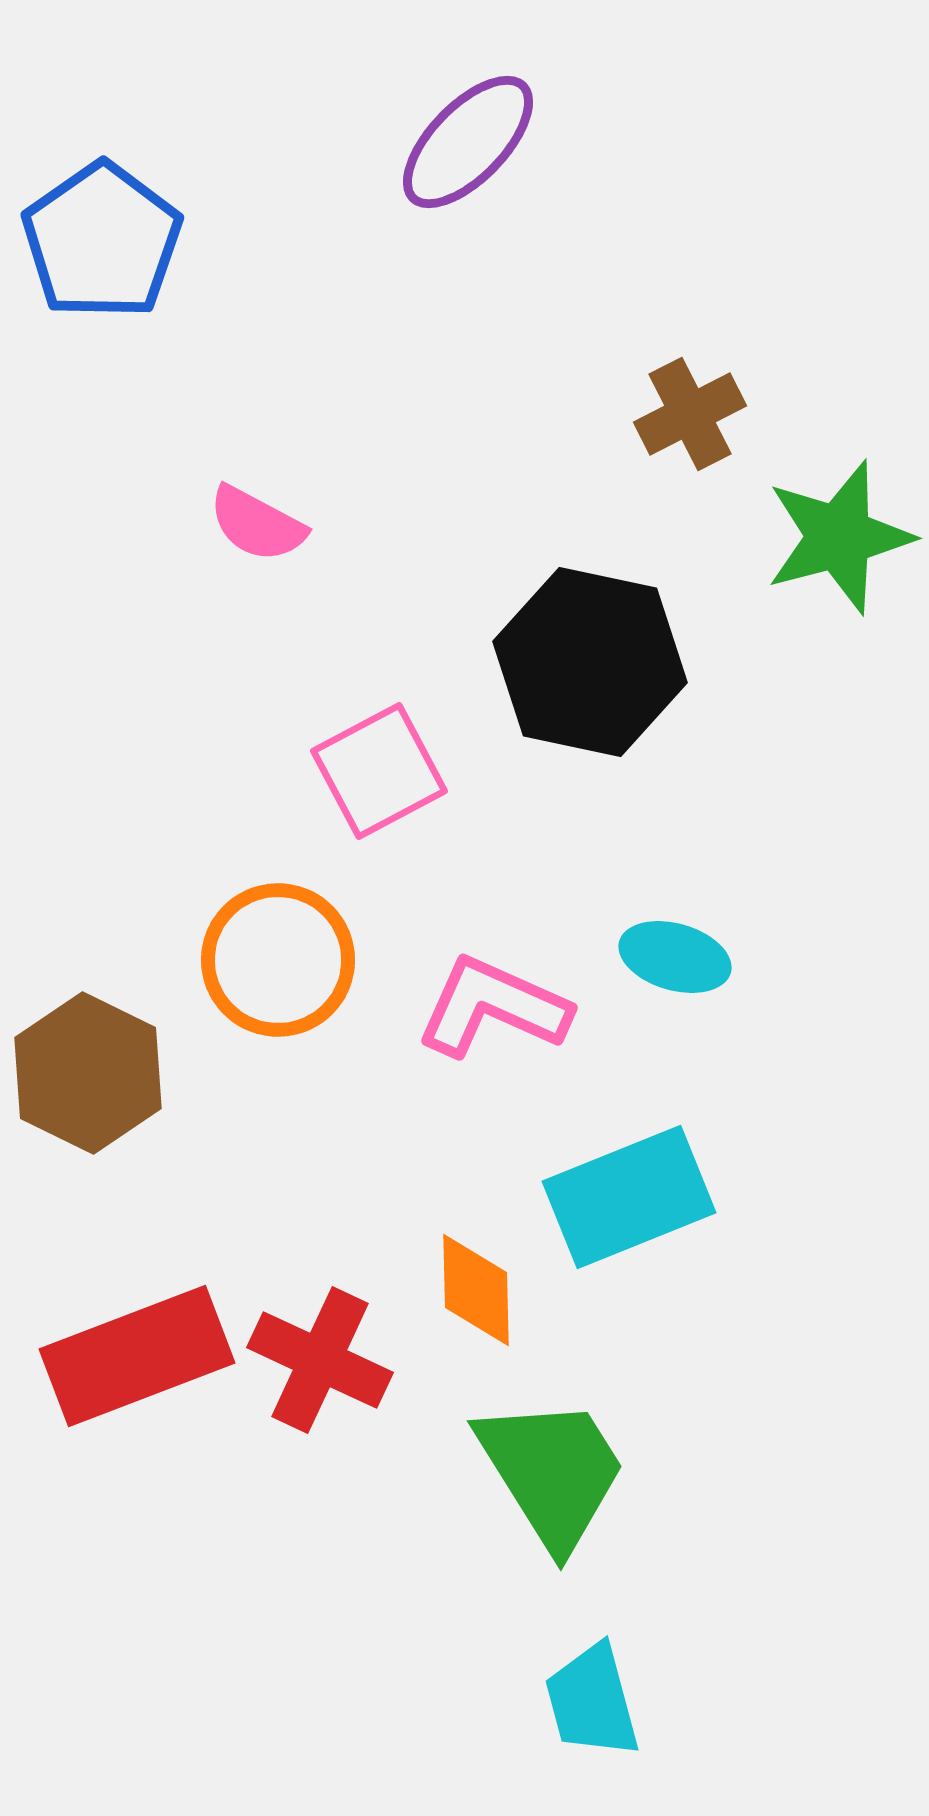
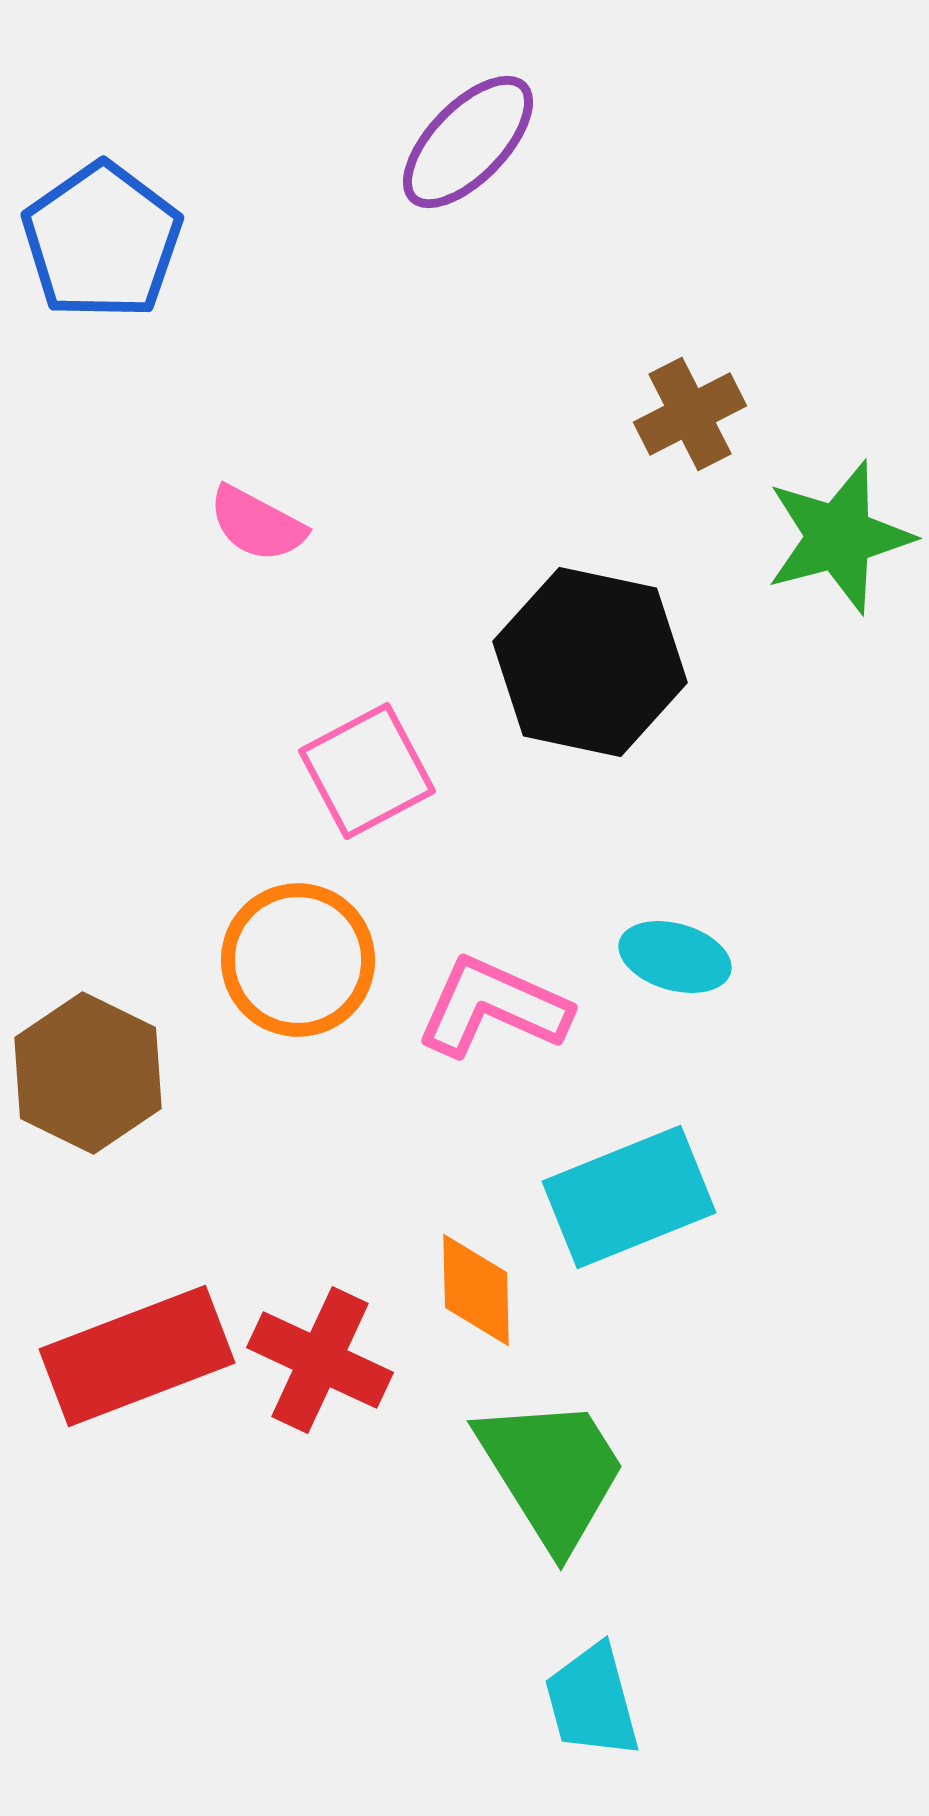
pink square: moved 12 px left
orange circle: moved 20 px right
